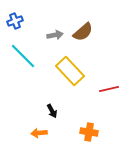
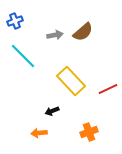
yellow rectangle: moved 1 px right, 10 px down
red line: moved 1 px left; rotated 12 degrees counterclockwise
black arrow: rotated 96 degrees clockwise
orange cross: rotated 30 degrees counterclockwise
